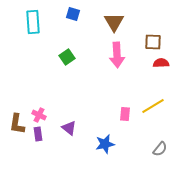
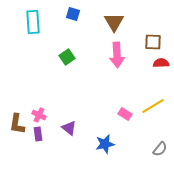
pink rectangle: rotated 64 degrees counterclockwise
